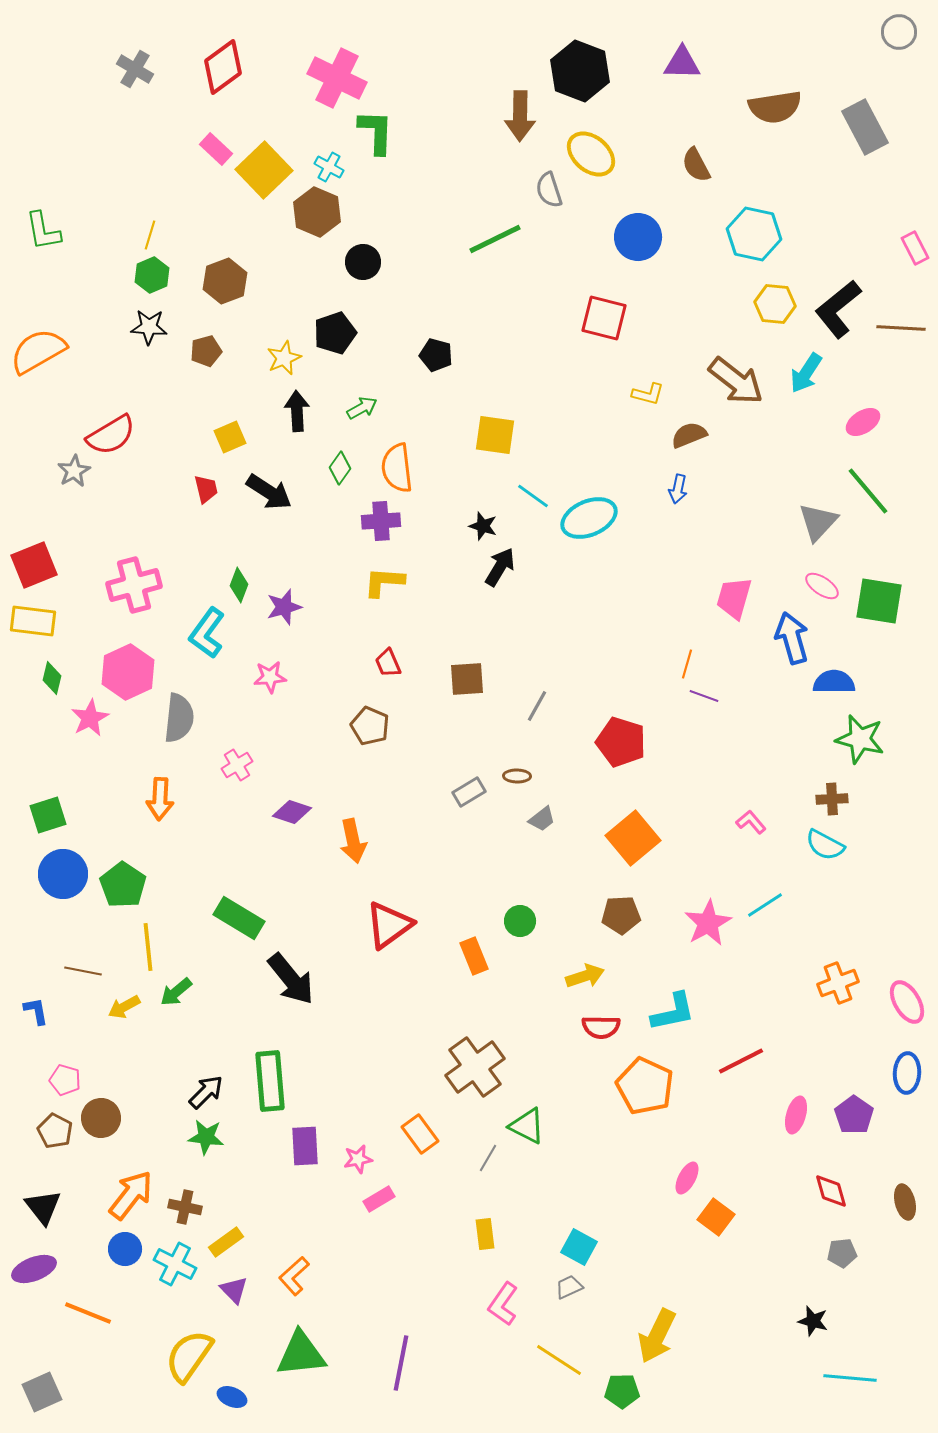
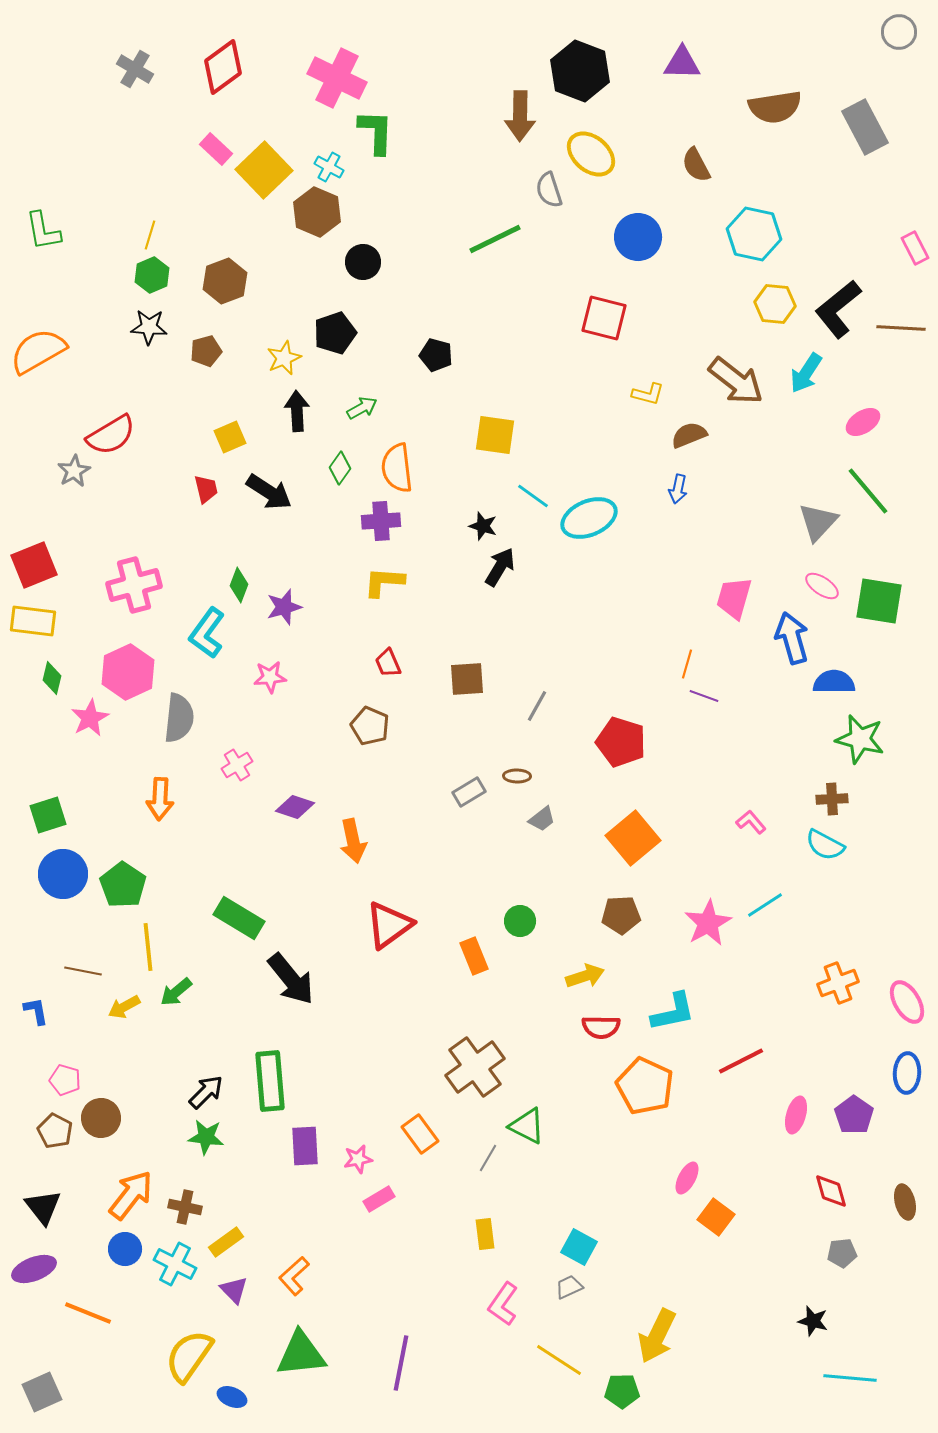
purple diamond at (292, 812): moved 3 px right, 5 px up
